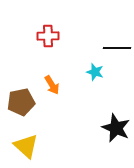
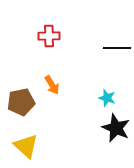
red cross: moved 1 px right
cyan star: moved 12 px right, 26 px down
